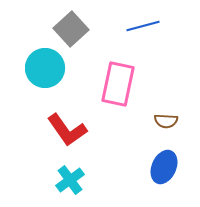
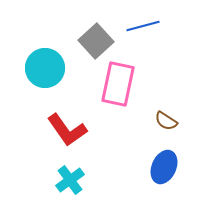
gray square: moved 25 px right, 12 px down
brown semicircle: rotated 30 degrees clockwise
